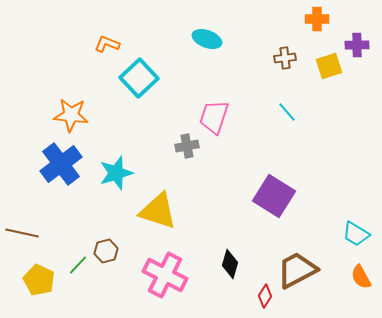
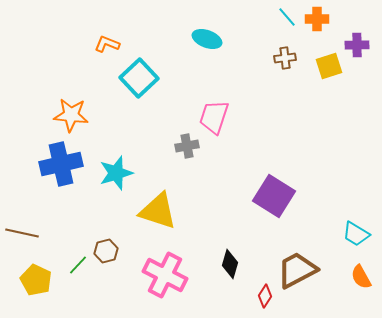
cyan line: moved 95 px up
blue cross: rotated 24 degrees clockwise
yellow pentagon: moved 3 px left
